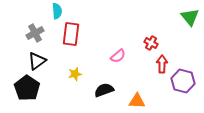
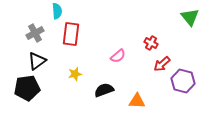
red arrow: rotated 132 degrees counterclockwise
black pentagon: rotated 30 degrees clockwise
